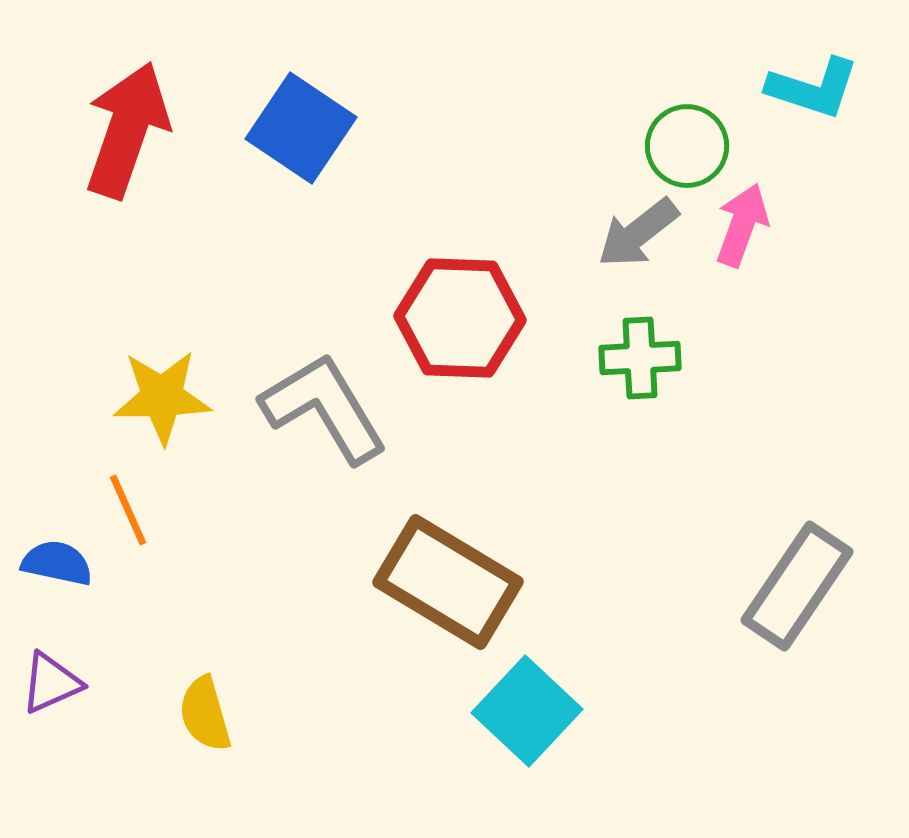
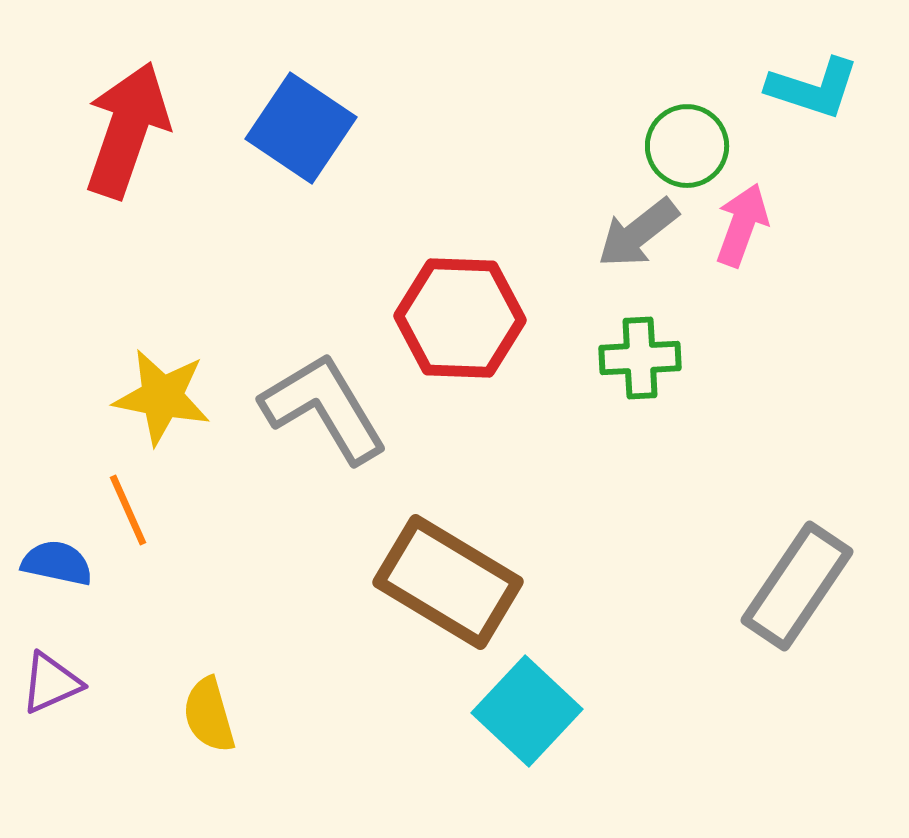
yellow star: rotated 12 degrees clockwise
yellow semicircle: moved 4 px right, 1 px down
